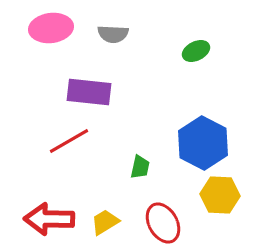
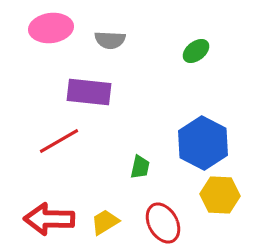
gray semicircle: moved 3 px left, 6 px down
green ellipse: rotated 12 degrees counterclockwise
red line: moved 10 px left
